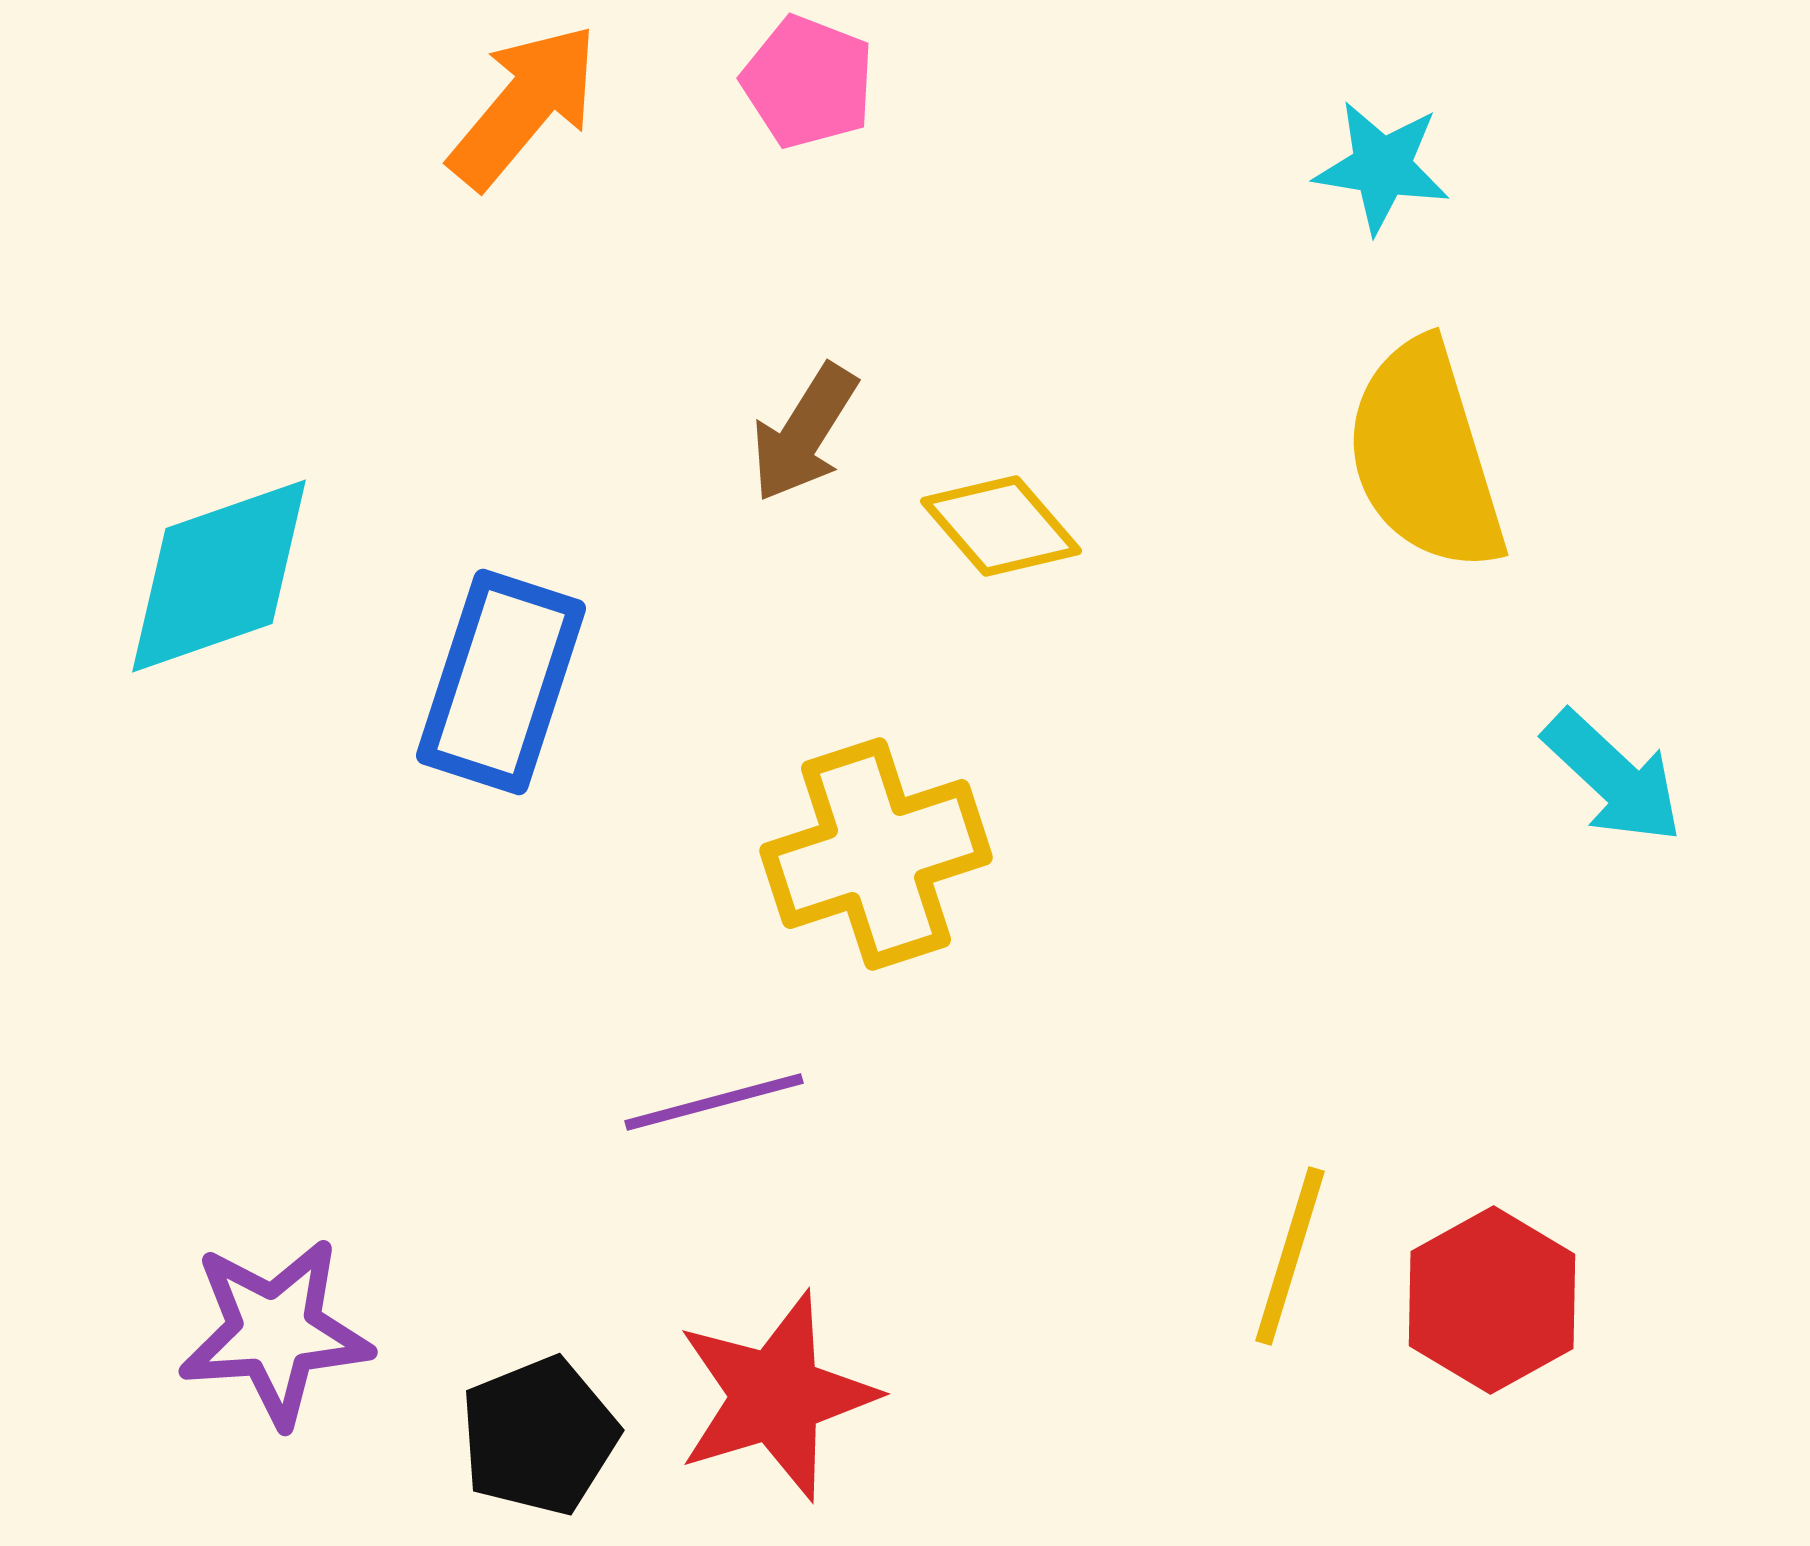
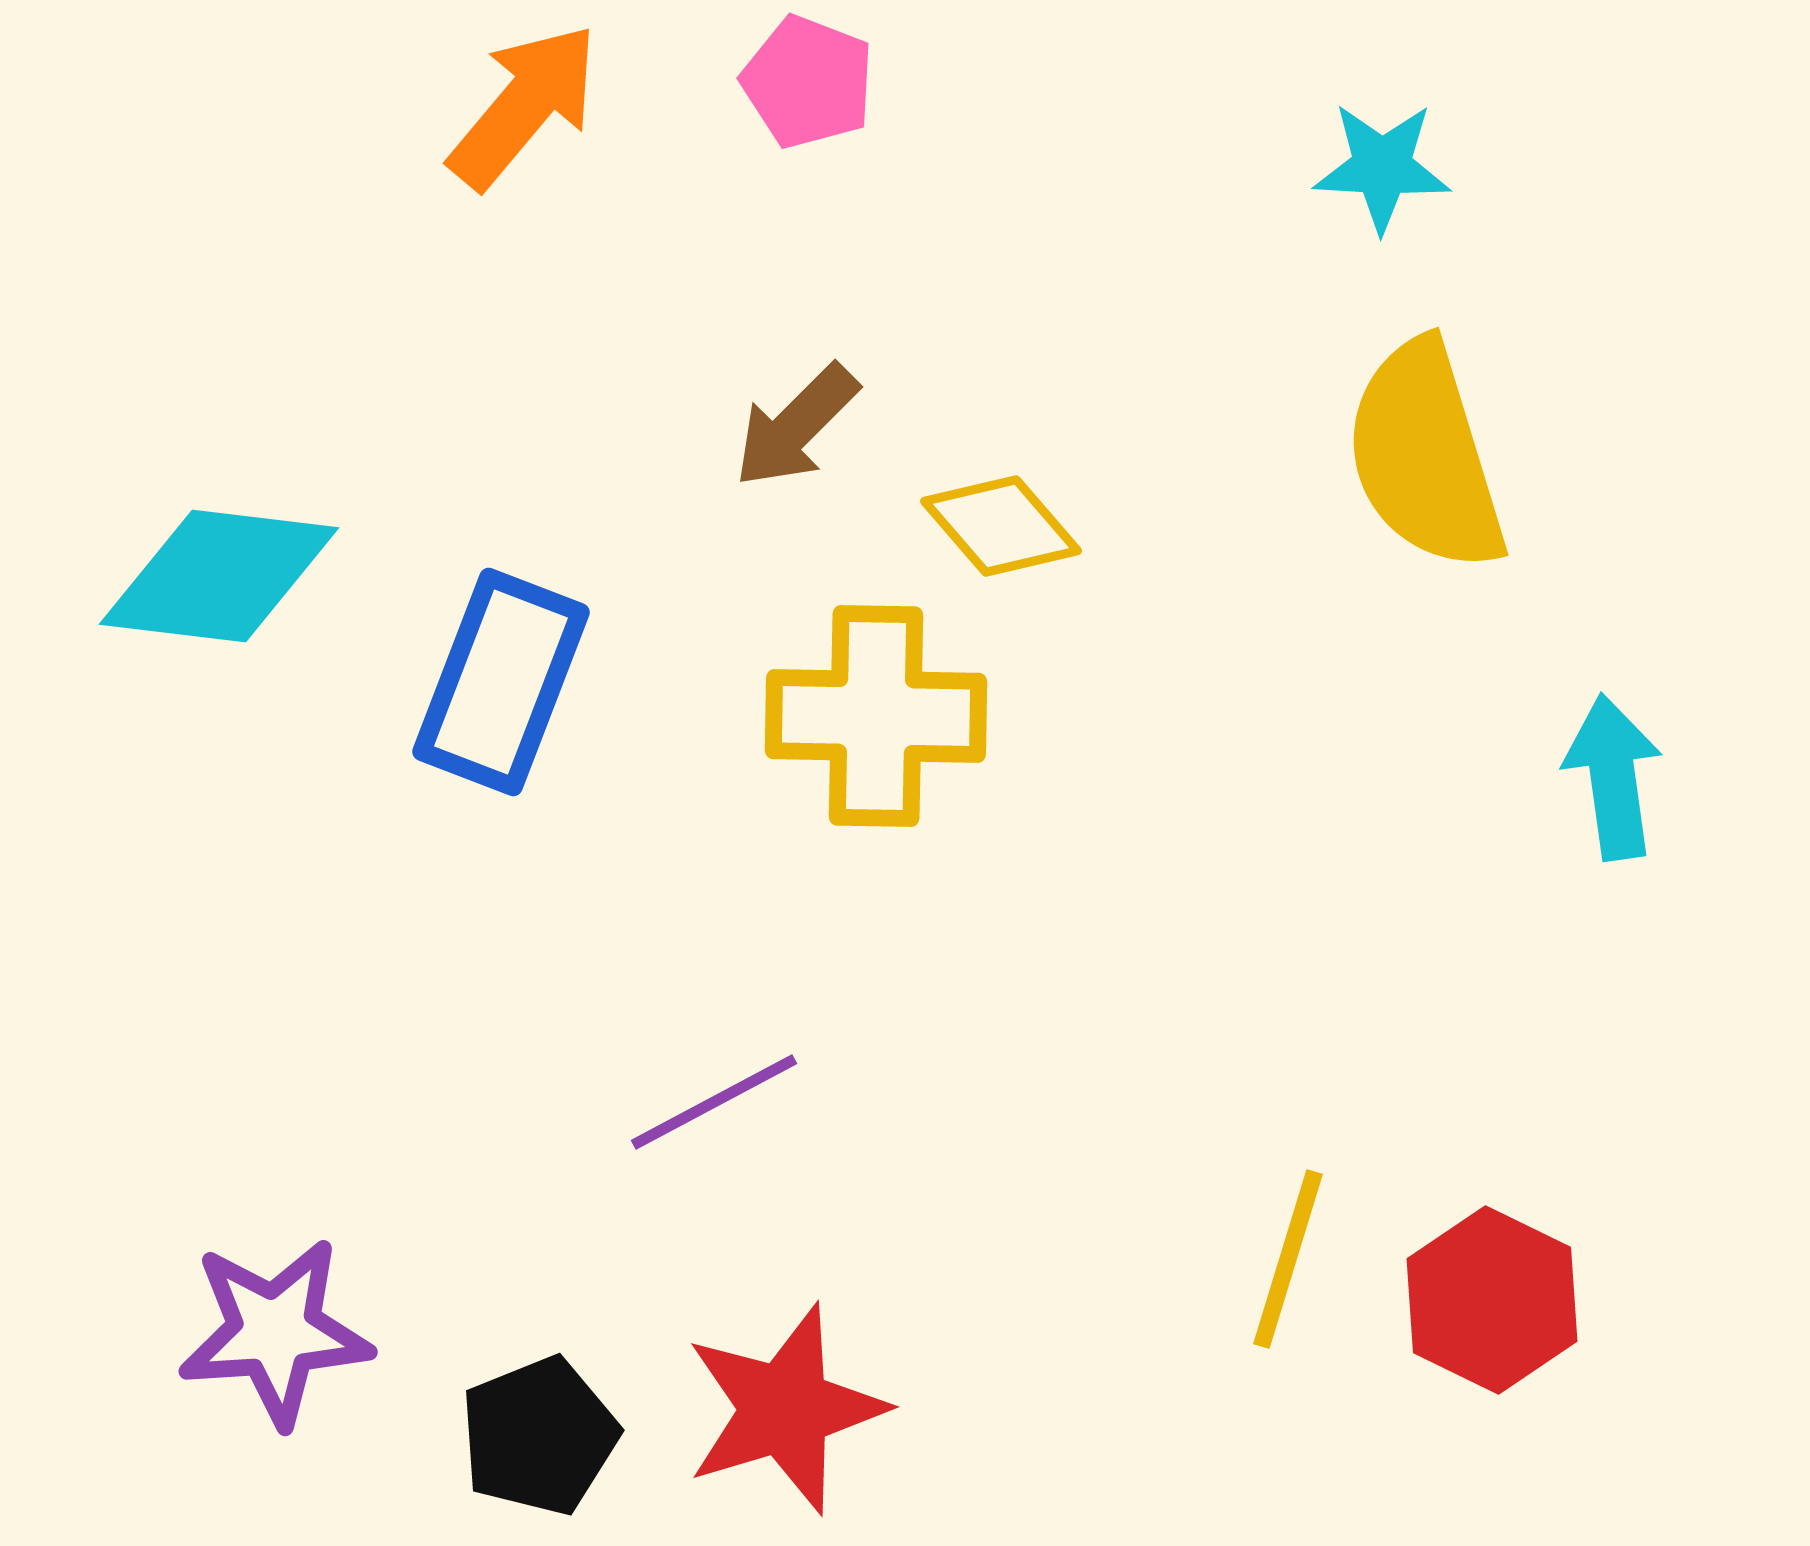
cyan star: rotated 6 degrees counterclockwise
brown arrow: moved 8 px left, 7 px up; rotated 13 degrees clockwise
cyan diamond: rotated 26 degrees clockwise
blue rectangle: rotated 3 degrees clockwise
cyan arrow: rotated 141 degrees counterclockwise
yellow cross: moved 138 px up; rotated 19 degrees clockwise
purple line: rotated 13 degrees counterclockwise
yellow line: moved 2 px left, 3 px down
red hexagon: rotated 5 degrees counterclockwise
red star: moved 9 px right, 13 px down
